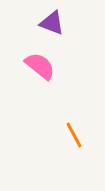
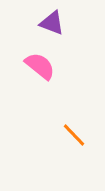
orange line: rotated 16 degrees counterclockwise
